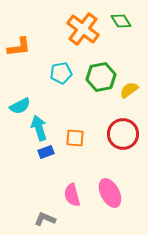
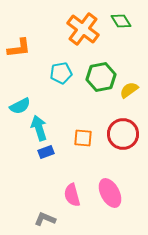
orange L-shape: moved 1 px down
orange square: moved 8 px right
